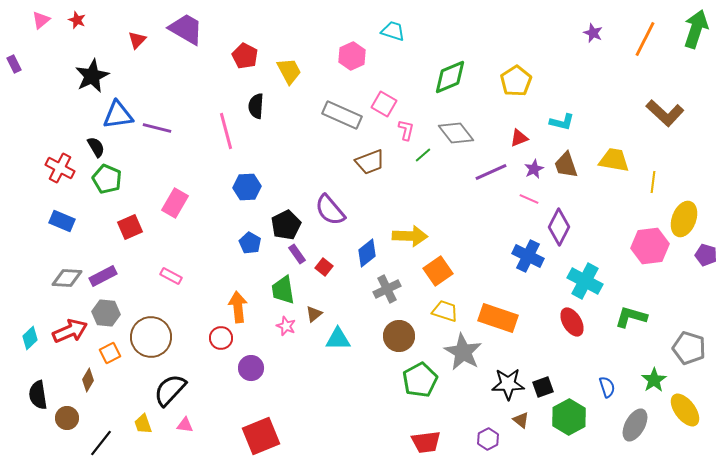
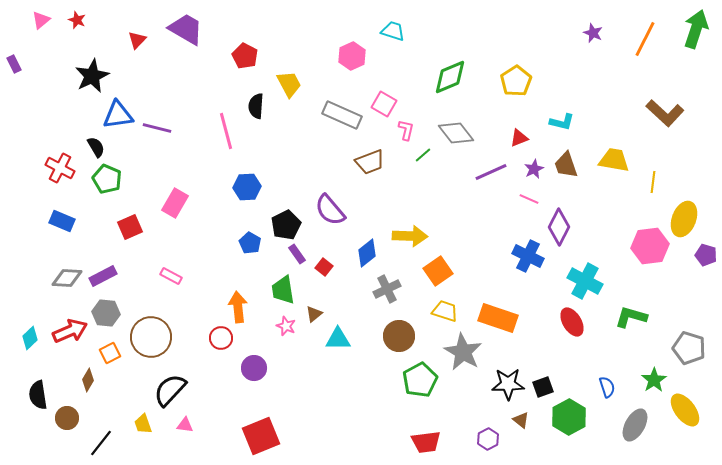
yellow trapezoid at (289, 71): moved 13 px down
purple circle at (251, 368): moved 3 px right
